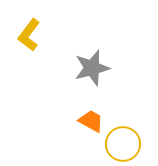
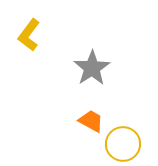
gray star: rotated 18 degrees counterclockwise
